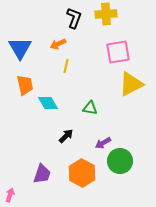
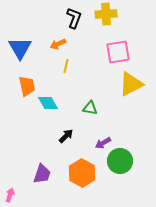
orange trapezoid: moved 2 px right, 1 px down
